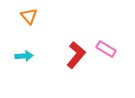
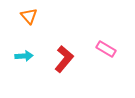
red L-shape: moved 12 px left, 4 px down
